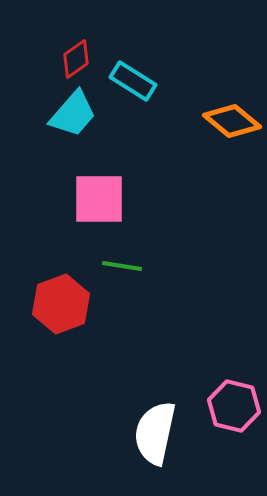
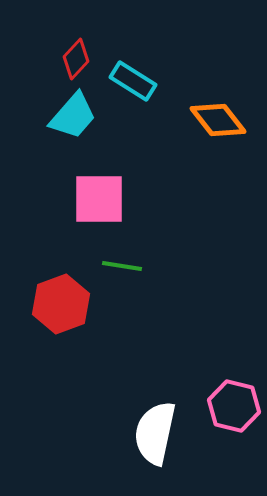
red diamond: rotated 12 degrees counterclockwise
cyan trapezoid: moved 2 px down
orange diamond: moved 14 px left, 1 px up; rotated 12 degrees clockwise
